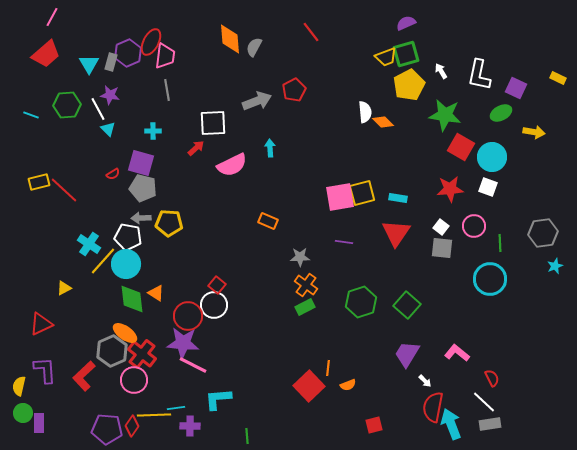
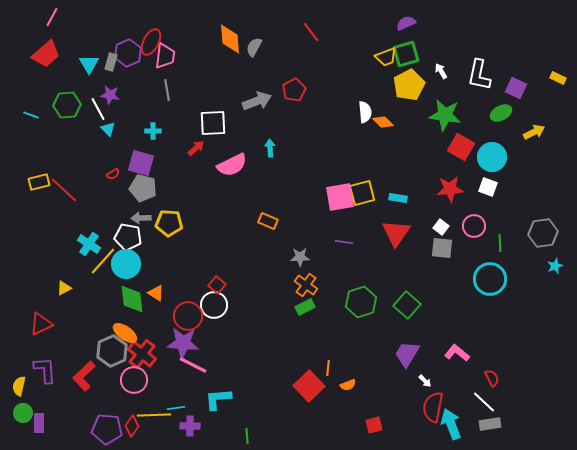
yellow arrow at (534, 132): rotated 35 degrees counterclockwise
